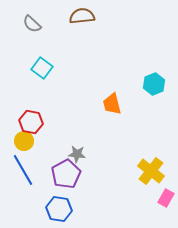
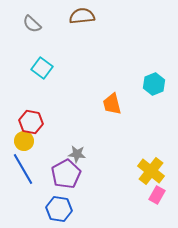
blue line: moved 1 px up
pink rectangle: moved 9 px left, 3 px up
